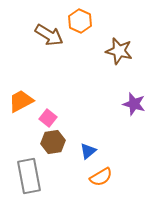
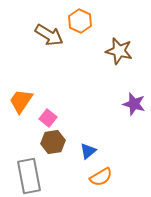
orange trapezoid: rotated 28 degrees counterclockwise
